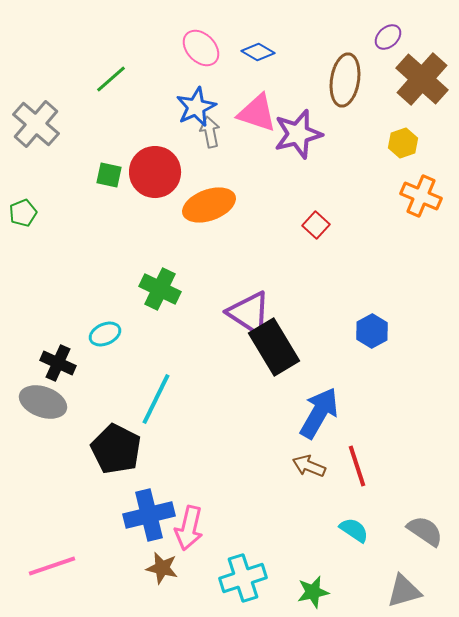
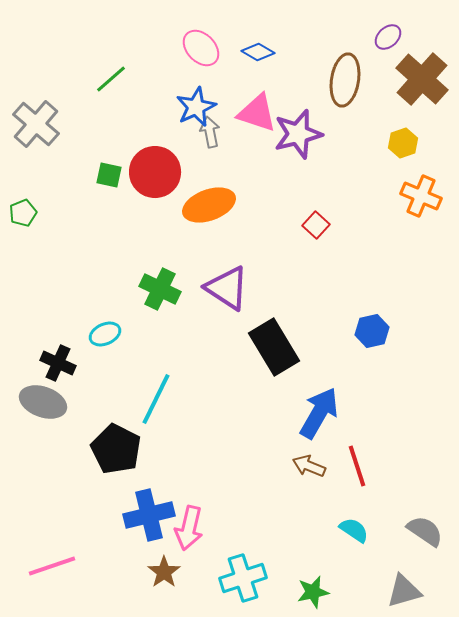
purple triangle: moved 22 px left, 25 px up
blue hexagon: rotated 16 degrees clockwise
brown star: moved 2 px right, 4 px down; rotated 24 degrees clockwise
